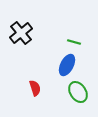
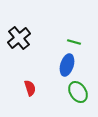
black cross: moved 2 px left, 5 px down
blue ellipse: rotated 10 degrees counterclockwise
red semicircle: moved 5 px left
